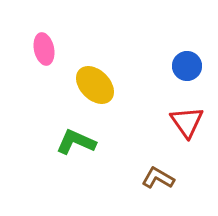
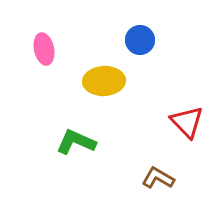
blue circle: moved 47 px left, 26 px up
yellow ellipse: moved 9 px right, 4 px up; rotated 48 degrees counterclockwise
red triangle: rotated 9 degrees counterclockwise
